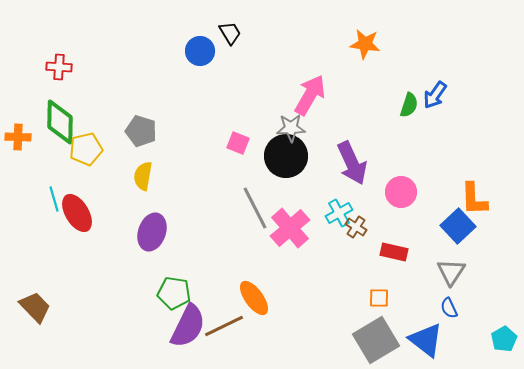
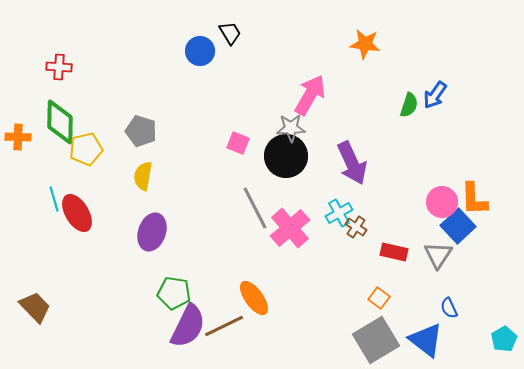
pink circle: moved 41 px right, 10 px down
gray triangle: moved 13 px left, 17 px up
orange square: rotated 35 degrees clockwise
